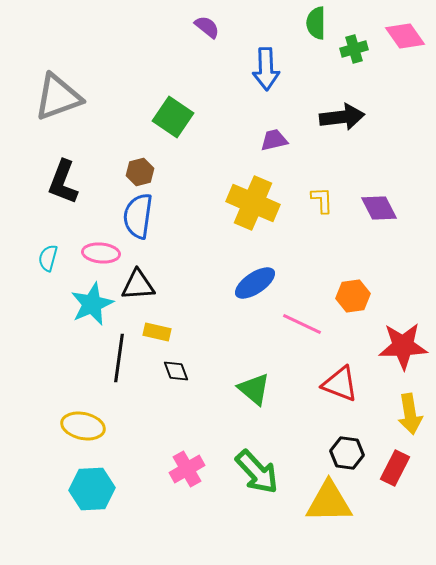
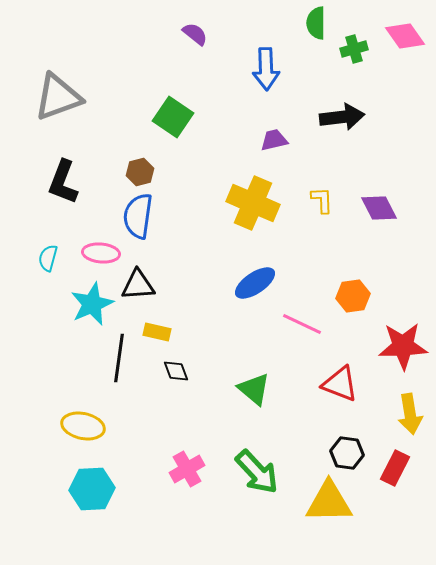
purple semicircle: moved 12 px left, 7 px down
